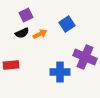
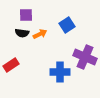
purple square: rotated 24 degrees clockwise
blue square: moved 1 px down
black semicircle: rotated 32 degrees clockwise
red rectangle: rotated 28 degrees counterclockwise
